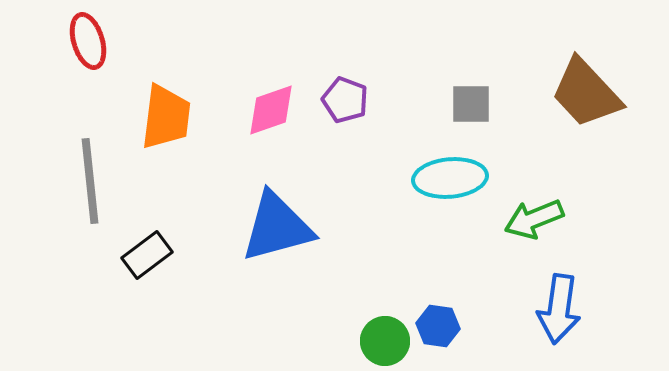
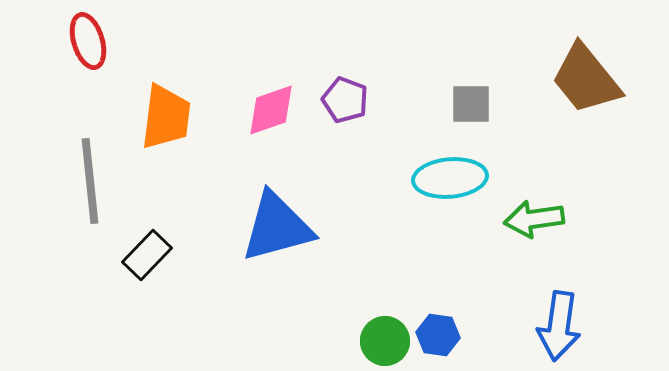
brown trapezoid: moved 14 px up; rotated 4 degrees clockwise
green arrow: rotated 14 degrees clockwise
black rectangle: rotated 9 degrees counterclockwise
blue arrow: moved 17 px down
blue hexagon: moved 9 px down
